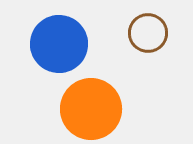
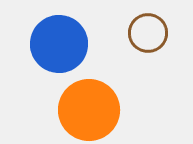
orange circle: moved 2 px left, 1 px down
